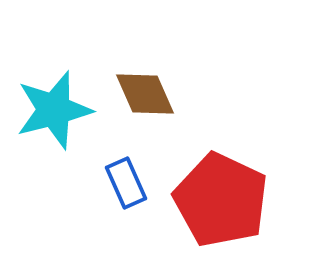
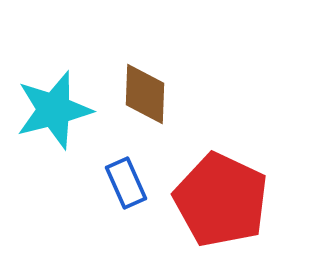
brown diamond: rotated 26 degrees clockwise
